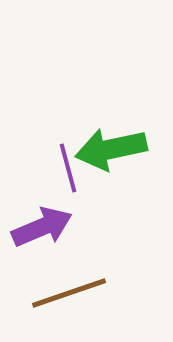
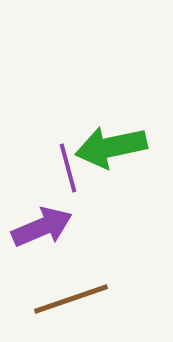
green arrow: moved 2 px up
brown line: moved 2 px right, 6 px down
